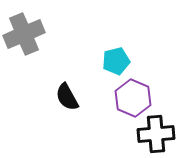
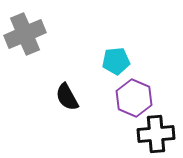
gray cross: moved 1 px right
cyan pentagon: rotated 8 degrees clockwise
purple hexagon: moved 1 px right
